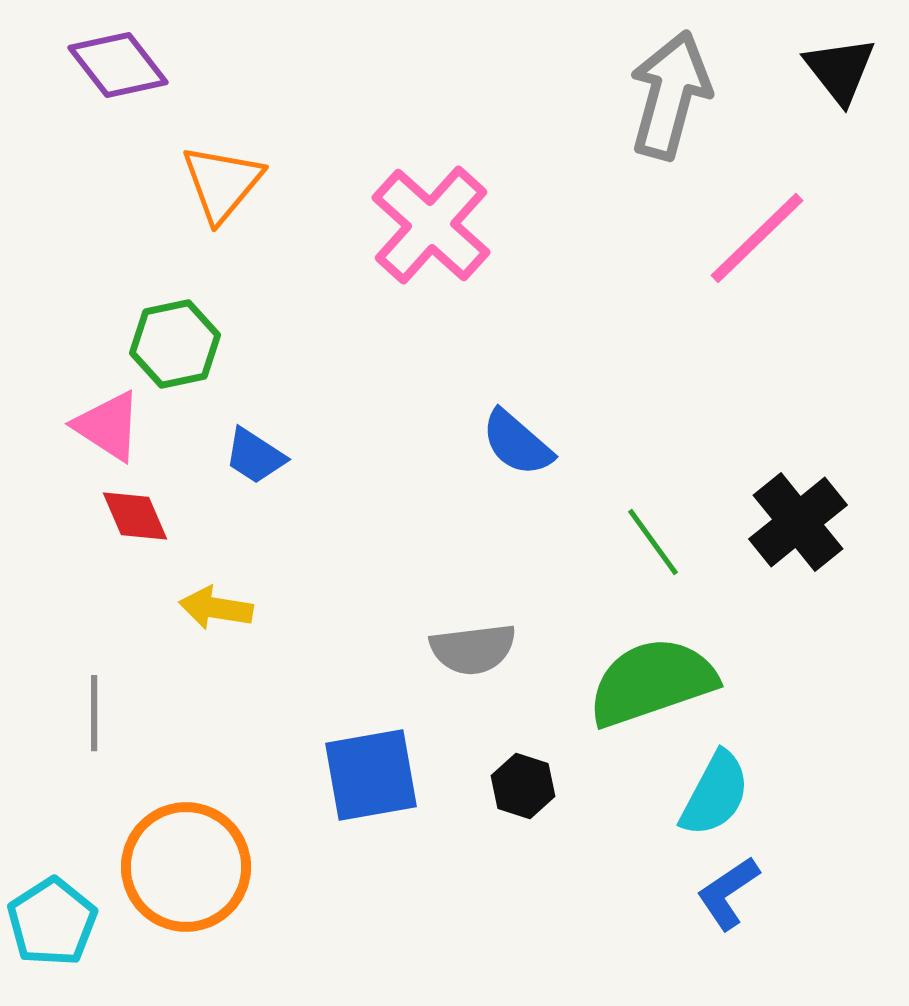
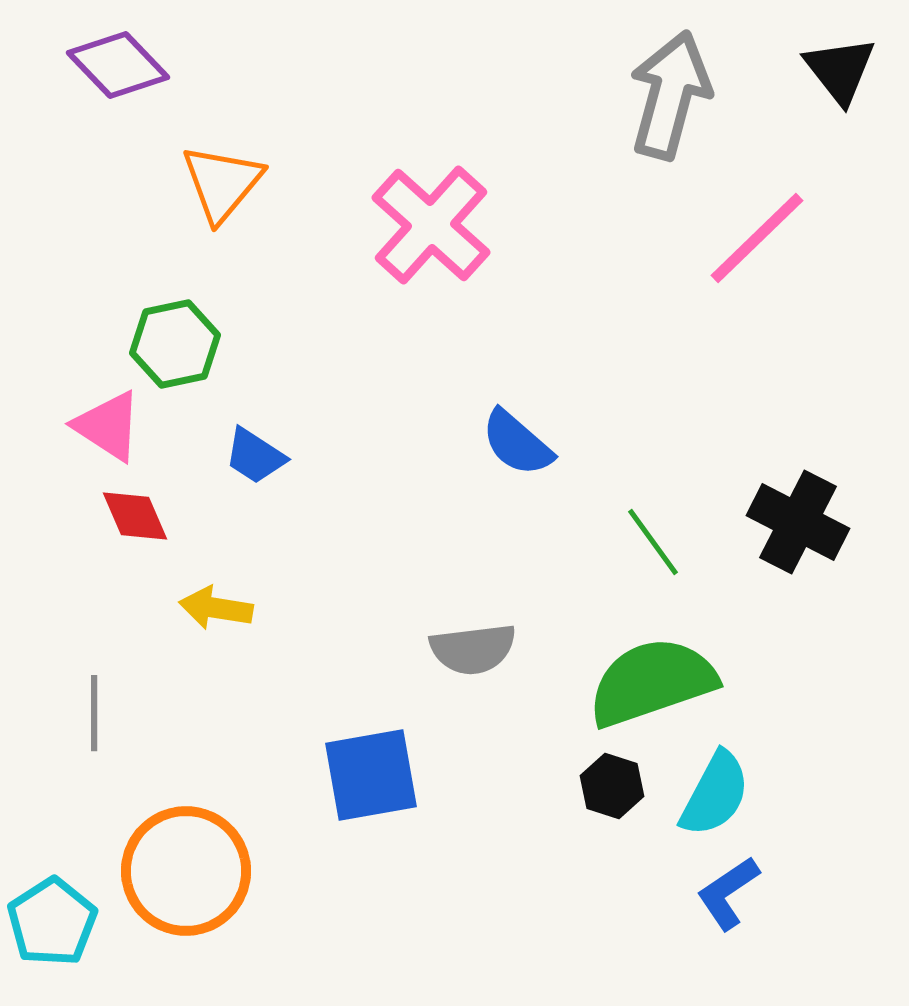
purple diamond: rotated 6 degrees counterclockwise
black cross: rotated 24 degrees counterclockwise
black hexagon: moved 89 px right
orange circle: moved 4 px down
